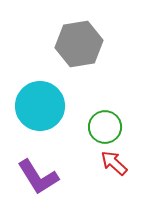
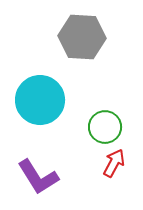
gray hexagon: moved 3 px right, 7 px up; rotated 12 degrees clockwise
cyan circle: moved 6 px up
red arrow: rotated 76 degrees clockwise
